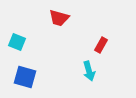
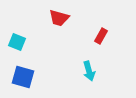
red rectangle: moved 9 px up
blue square: moved 2 px left
